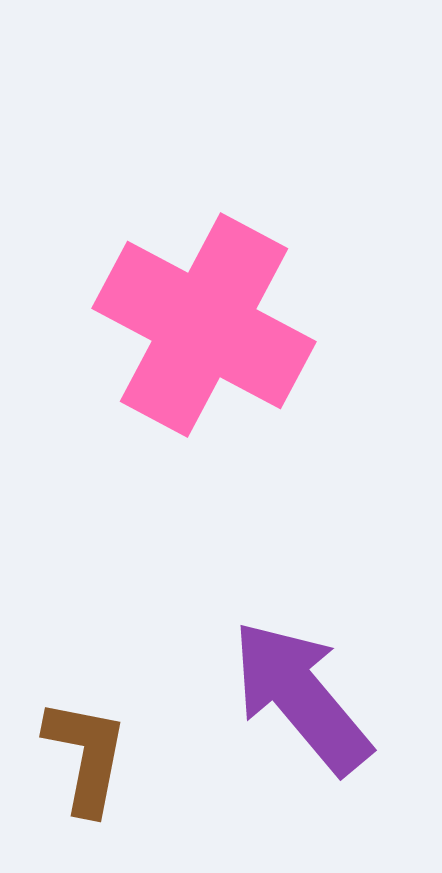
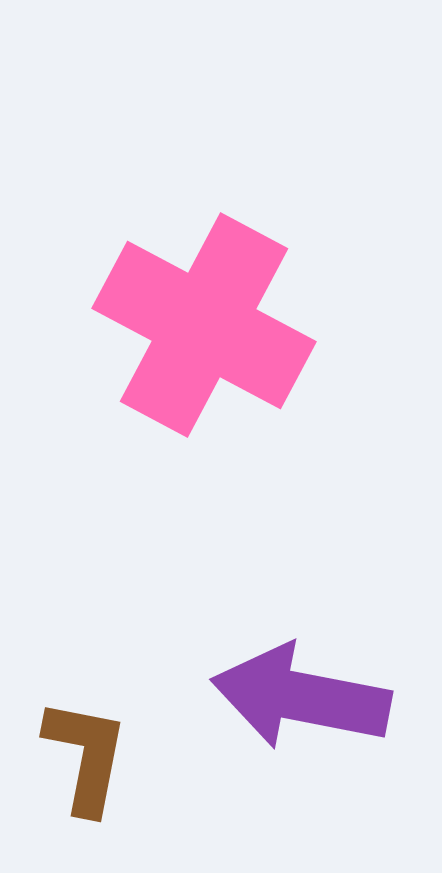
purple arrow: rotated 39 degrees counterclockwise
